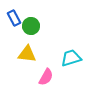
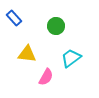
blue rectangle: rotated 14 degrees counterclockwise
green circle: moved 25 px right
cyan trapezoid: rotated 20 degrees counterclockwise
